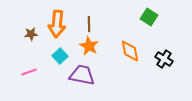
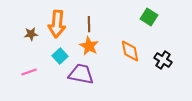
black cross: moved 1 px left, 1 px down
purple trapezoid: moved 1 px left, 1 px up
